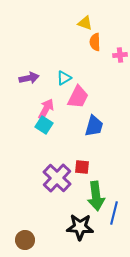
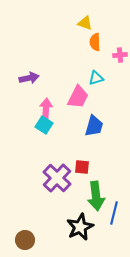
cyan triangle: moved 32 px right; rotated 14 degrees clockwise
pink arrow: rotated 25 degrees counterclockwise
black star: rotated 28 degrees counterclockwise
